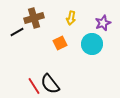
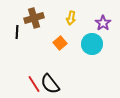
purple star: rotated 14 degrees counterclockwise
black line: rotated 56 degrees counterclockwise
orange square: rotated 16 degrees counterclockwise
red line: moved 2 px up
